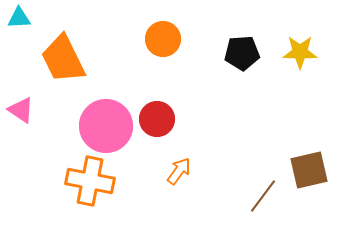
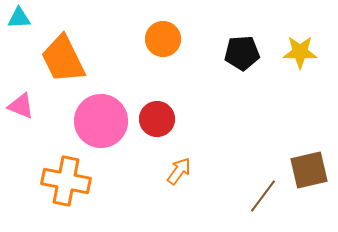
pink triangle: moved 4 px up; rotated 12 degrees counterclockwise
pink circle: moved 5 px left, 5 px up
orange cross: moved 24 px left
